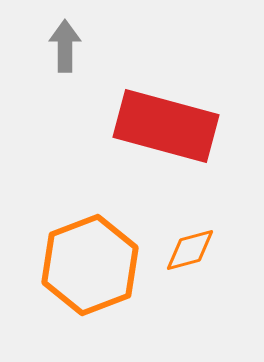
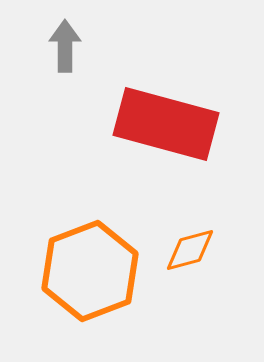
red rectangle: moved 2 px up
orange hexagon: moved 6 px down
